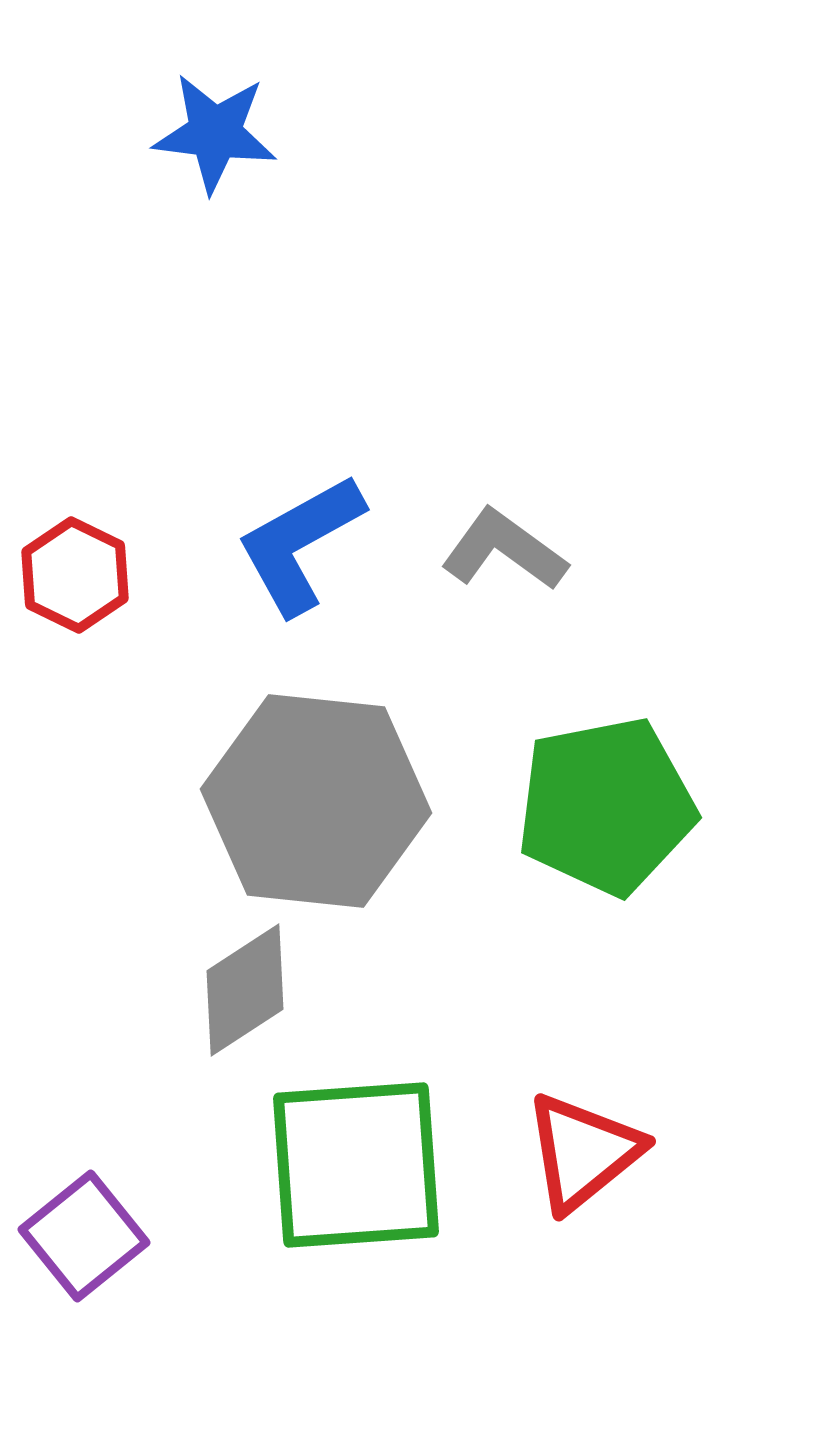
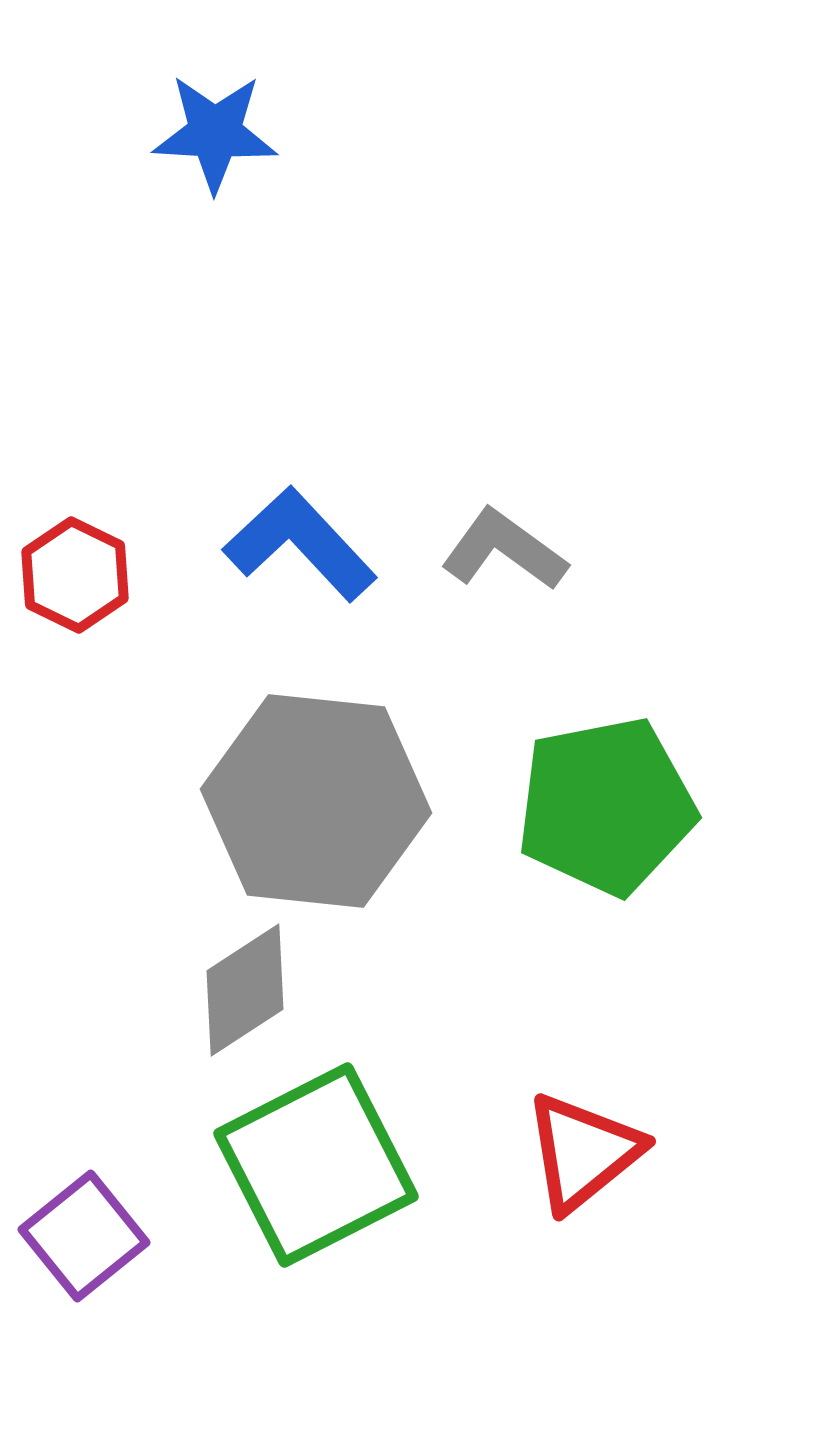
blue star: rotated 4 degrees counterclockwise
blue L-shape: rotated 76 degrees clockwise
green square: moved 40 px left; rotated 23 degrees counterclockwise
